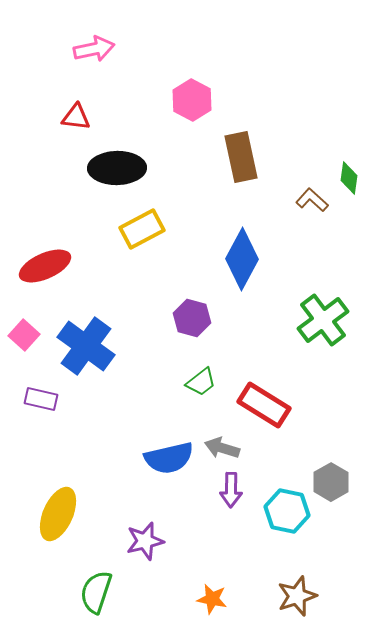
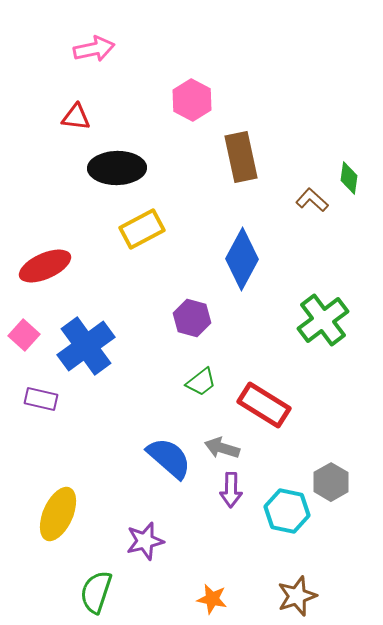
blue cross: rotated 18 degrees clockwise
blue semicircle: rotated 126 degrees counterclockwise
